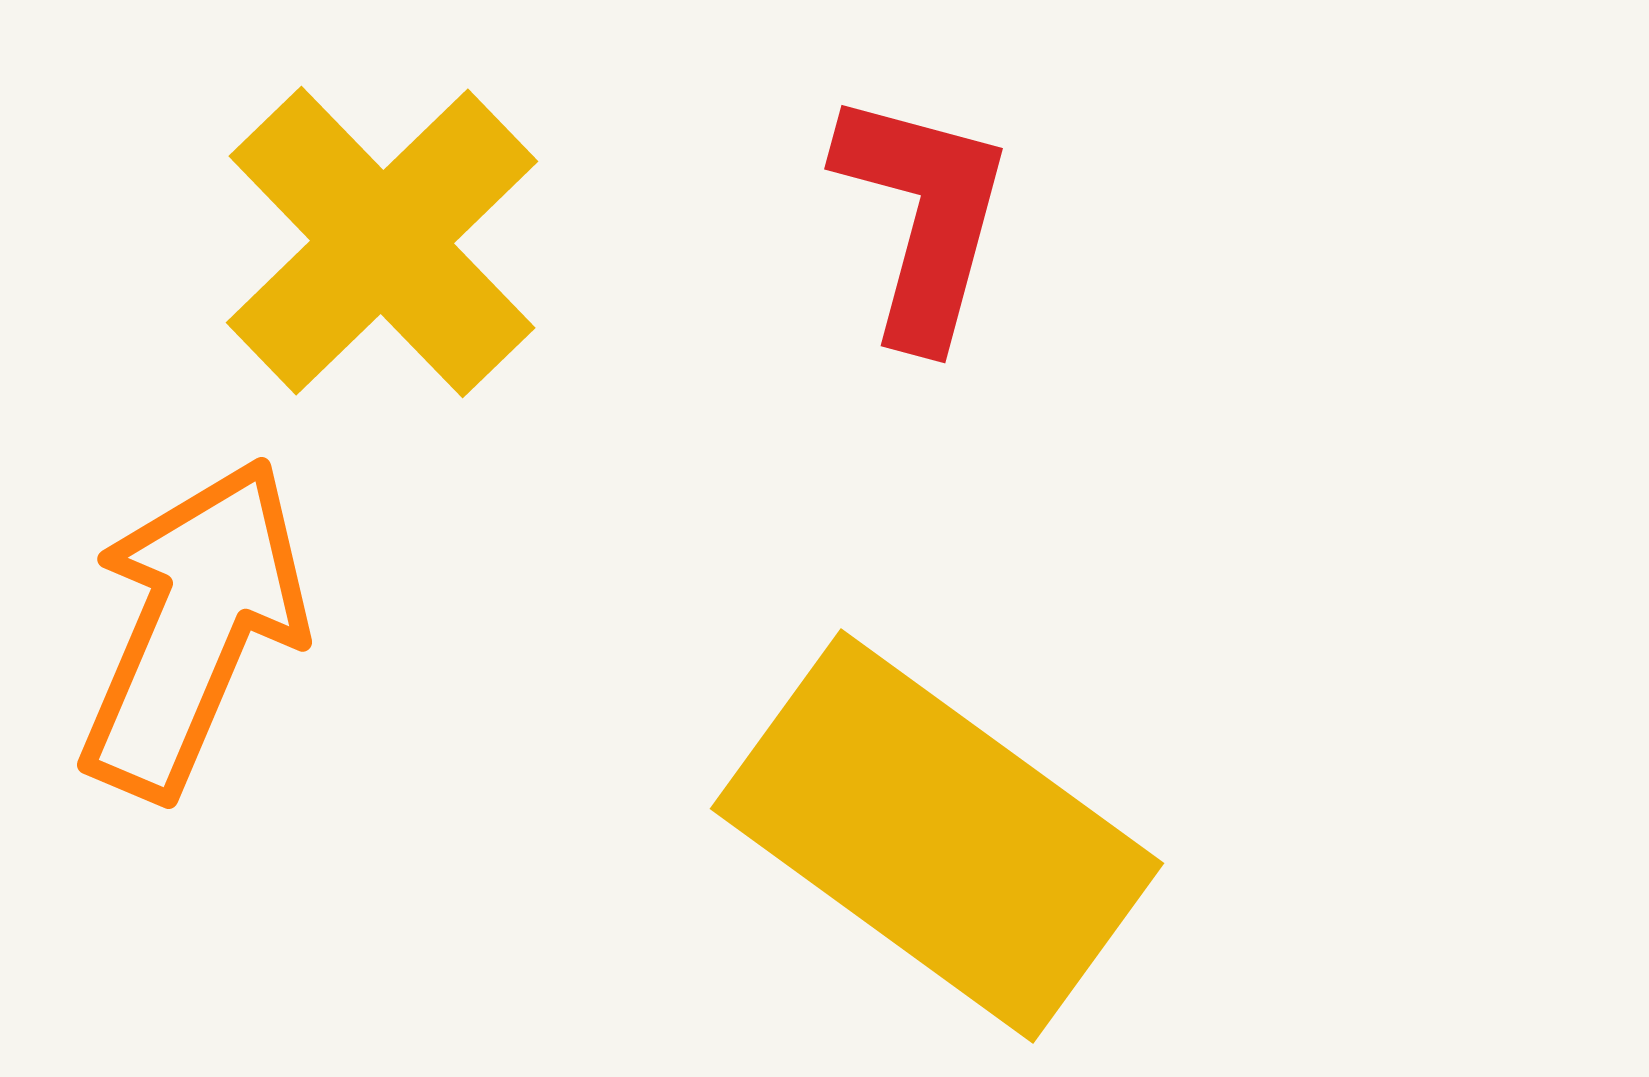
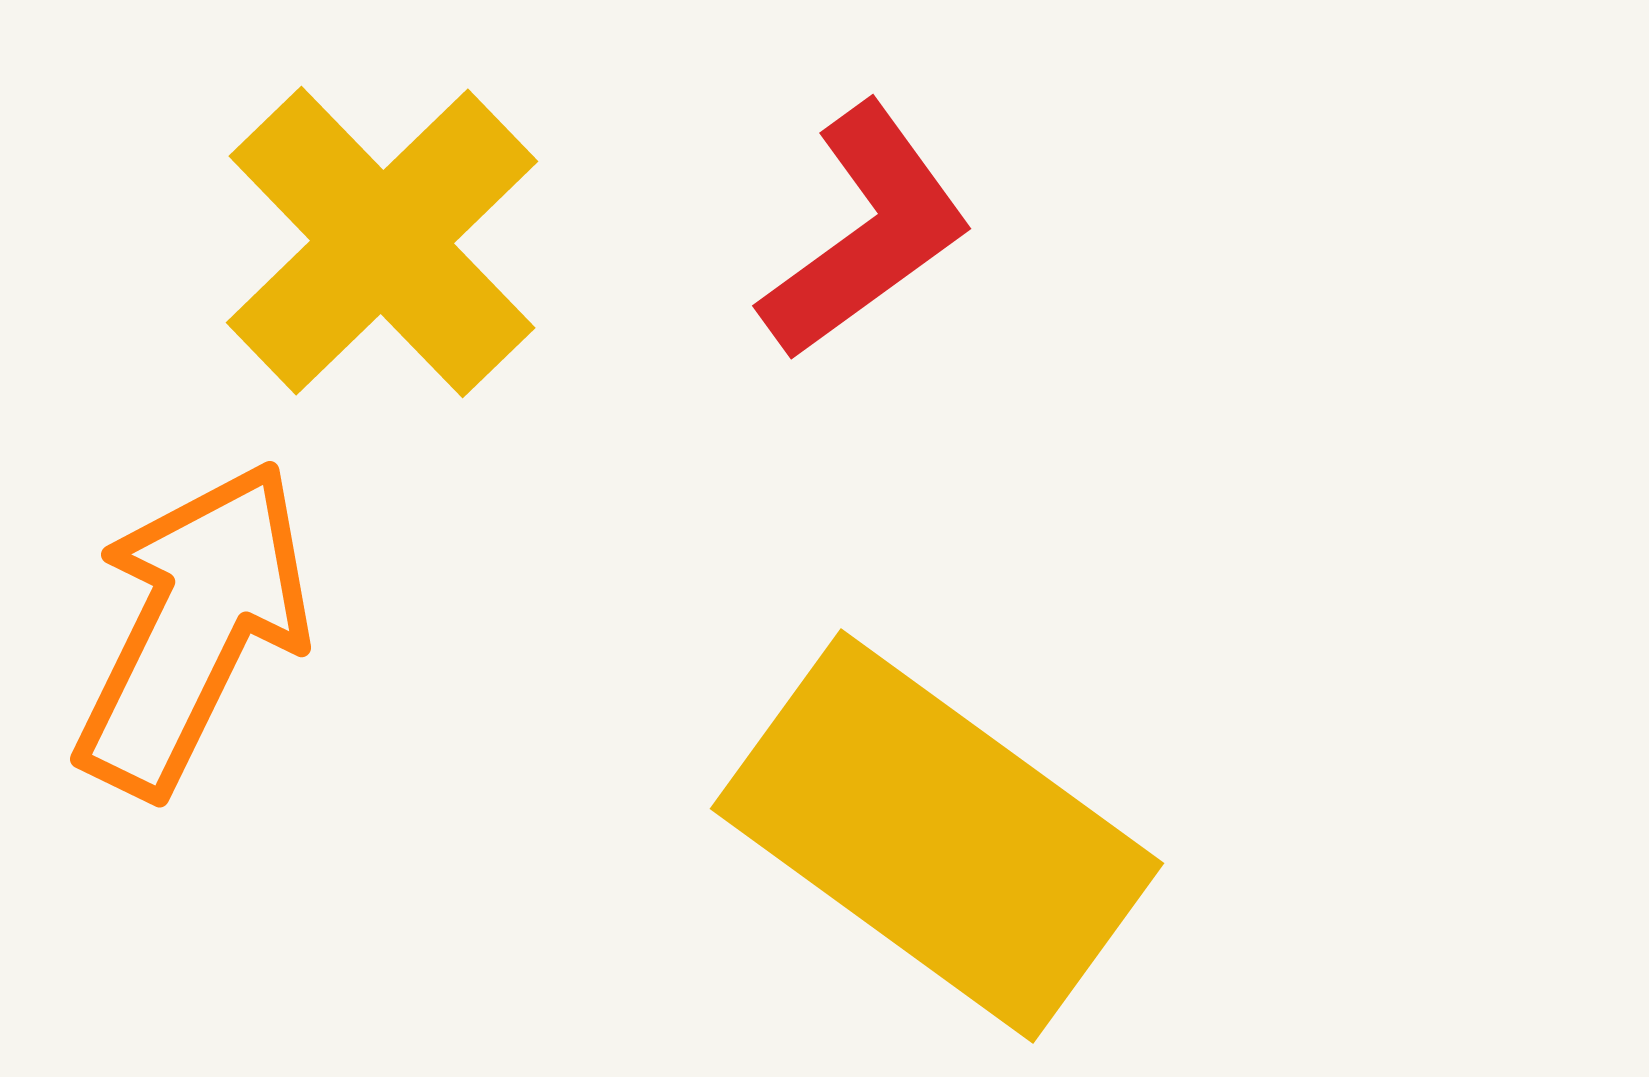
red L-shape: moved 57 px left, 15 px down; rotated 39 degrees clockwise
orange arrow: rotated 3 degrees clockwise
